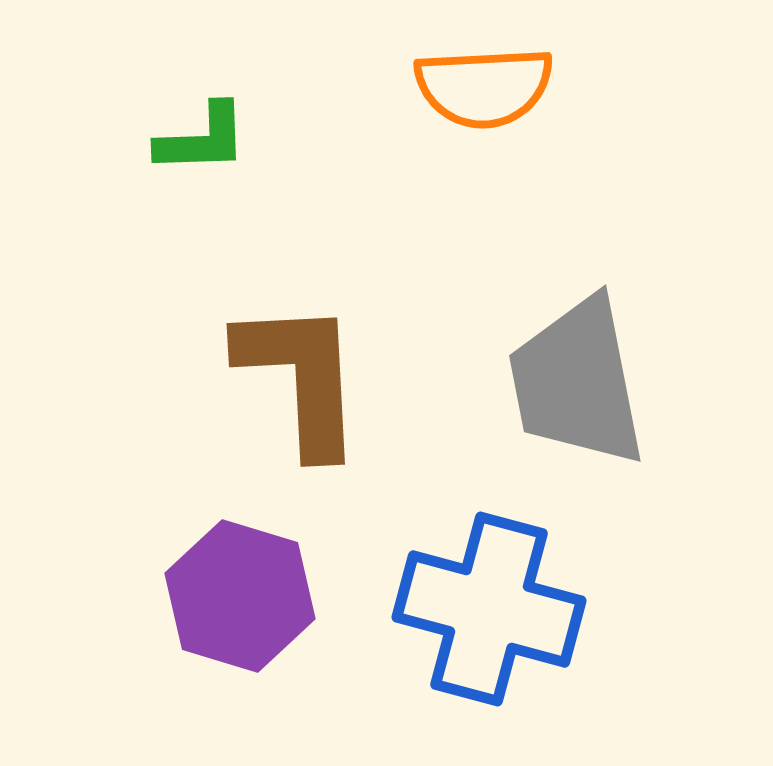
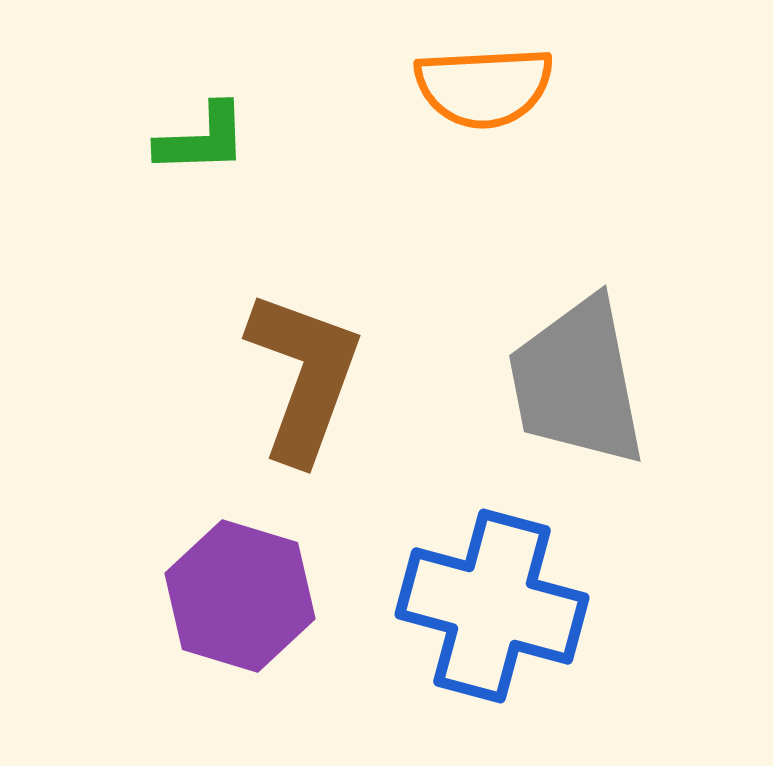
brown L-shape: moved 3 px right, 1 px up; rotated 23 degrees clockwise
blue cross: moved 3 px right, 3 px up
